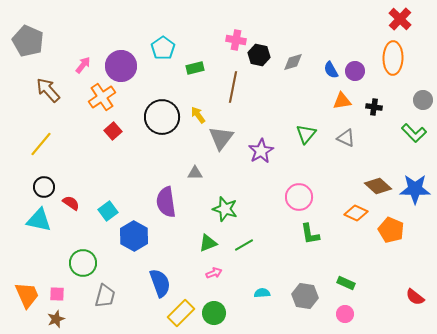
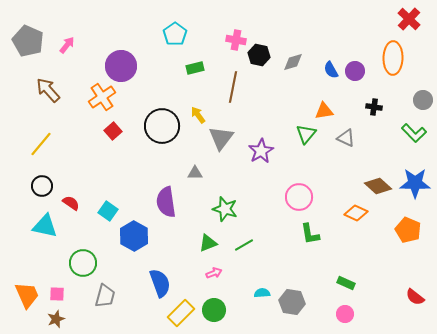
red cross at (400, 19): moved 9 px right
cyan pentagon at (163, 48): moved 12 px right, 14 px up
pink arrow at (83, 65): moved 16 px left, 20 px up
orange triangle at (342, 101): moved 18 px left, 10 px down
black circle at (162, 117): moved 9 px down
black circle at (44, 187): moved 2 px left, 1 px up
blue star at (415, 189): moved 6 px up
cyan square at (108, 211): rotated 18 degrees counterclockwise
cyan triangle at (39, 220): moved 6 px right, 6 px down
orange pentagon at (391, 230): moved 17 px right
gray hexagon at (305, 296): moved 13 px left, 6 px down
green circle at (214, 313): moved 3 px up
